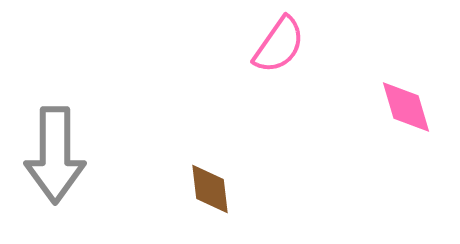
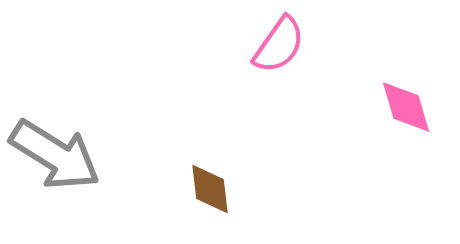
gray arrow: rotated 58 degrees counterclockwise
